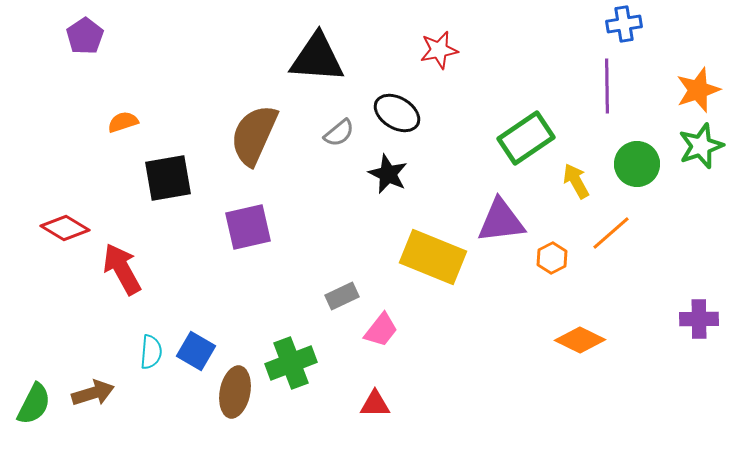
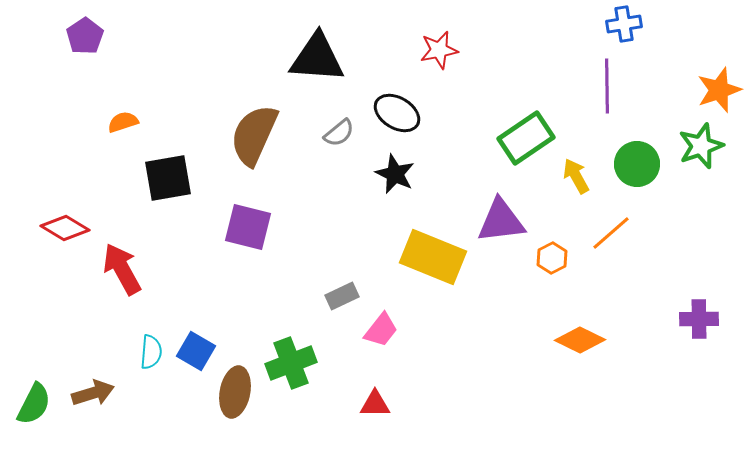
orange star: moved 21 px right
black star: moved 7 px right
yellow arrow: moved 5 px up
purple square: rotated 27 degrees clockwise
